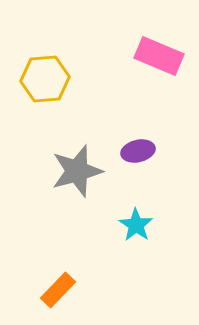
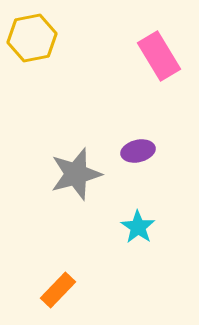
pink rectangle: rotated 36 degrees clockwise
yellow hexagon: moved 13 px left, 41 px up; rotated 6 degrees counterclockwise
gray star: moved 1 px left, 3 px down
cyan star: moved 2 px right, 2 px down
